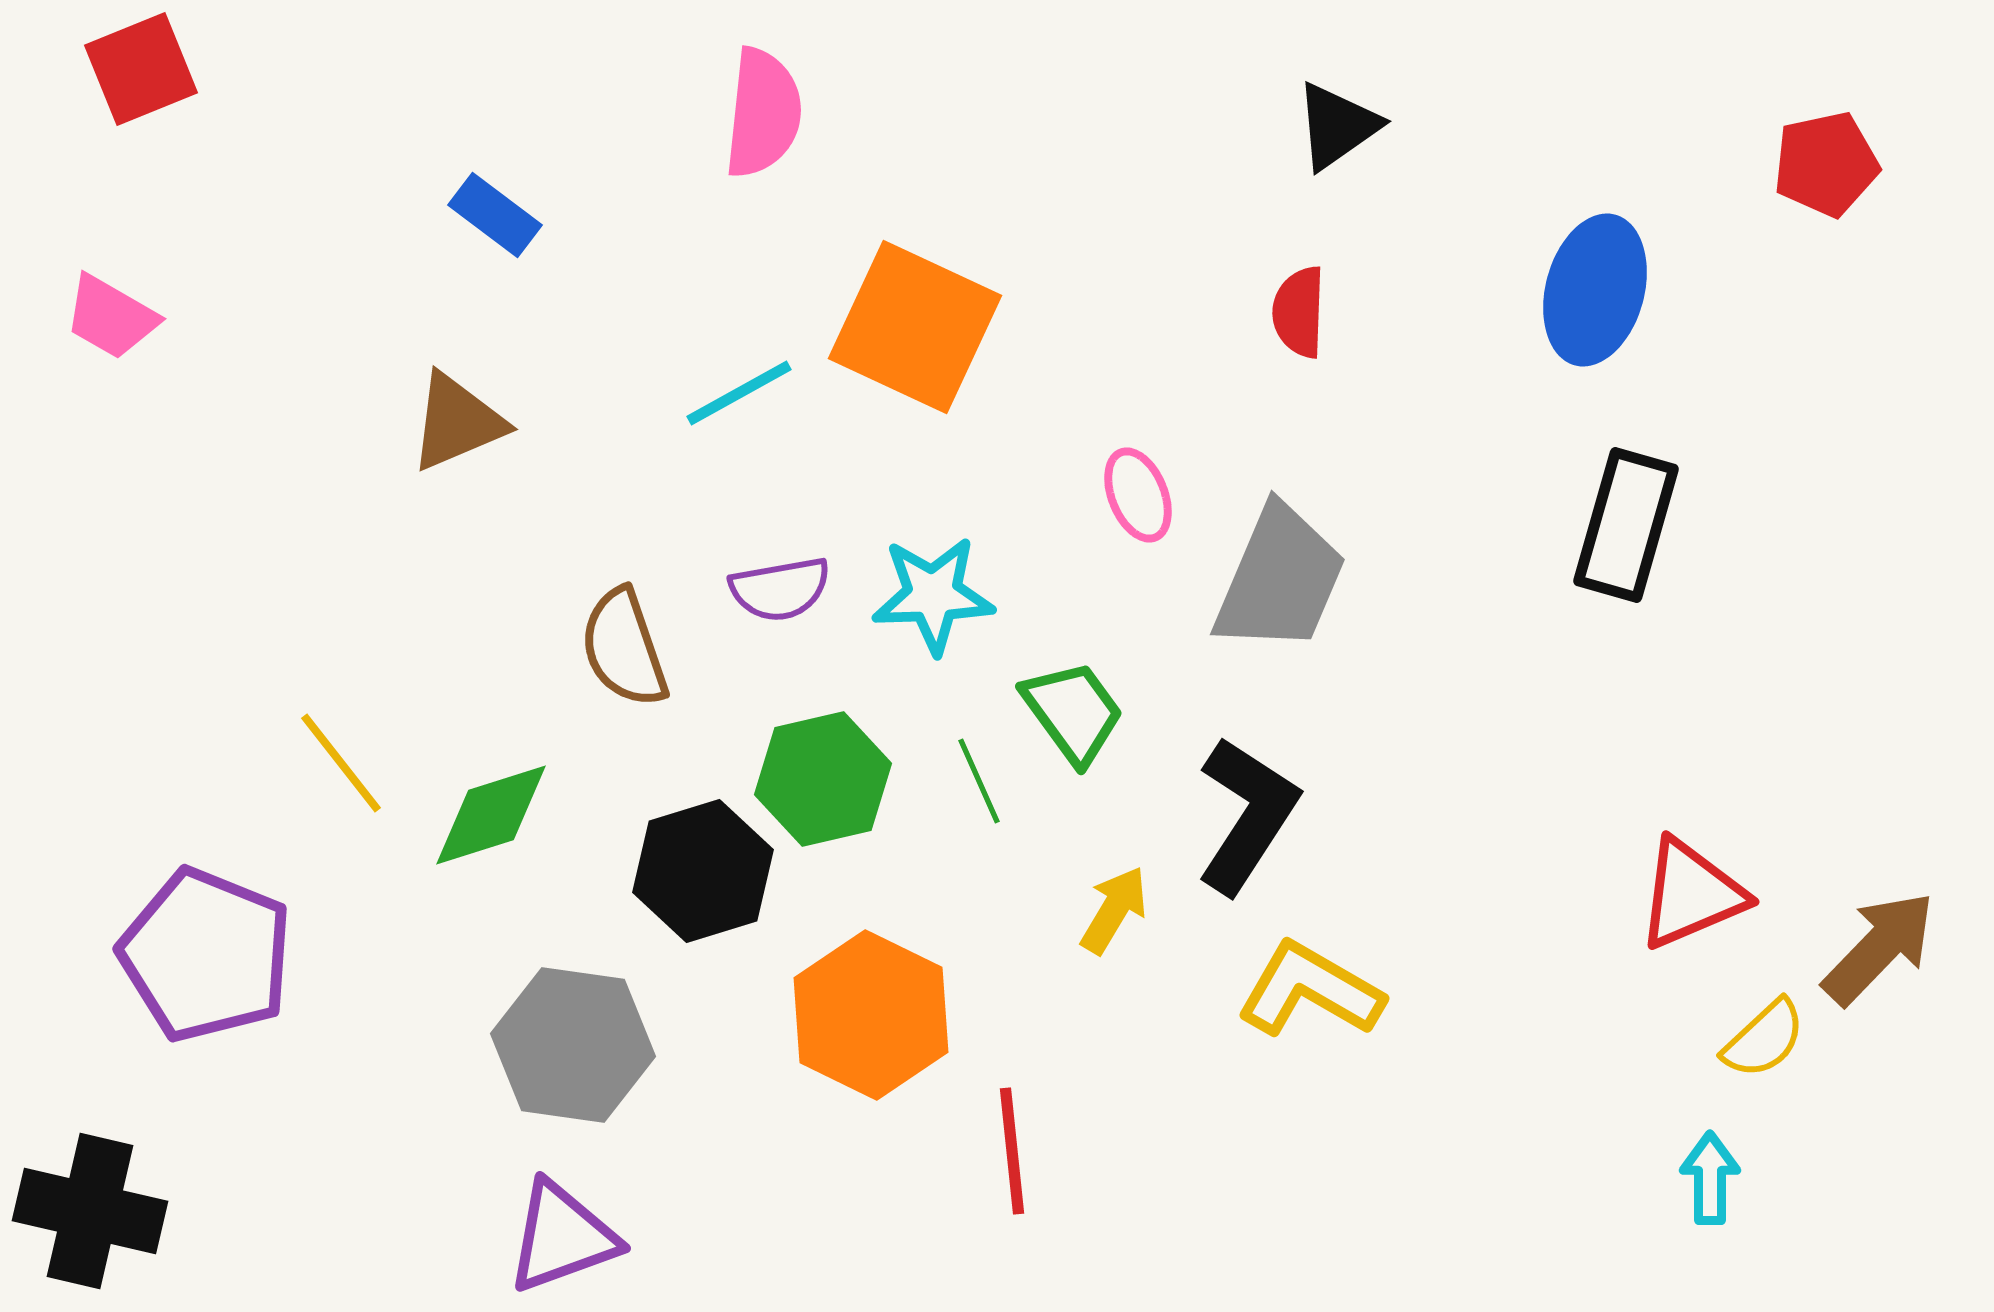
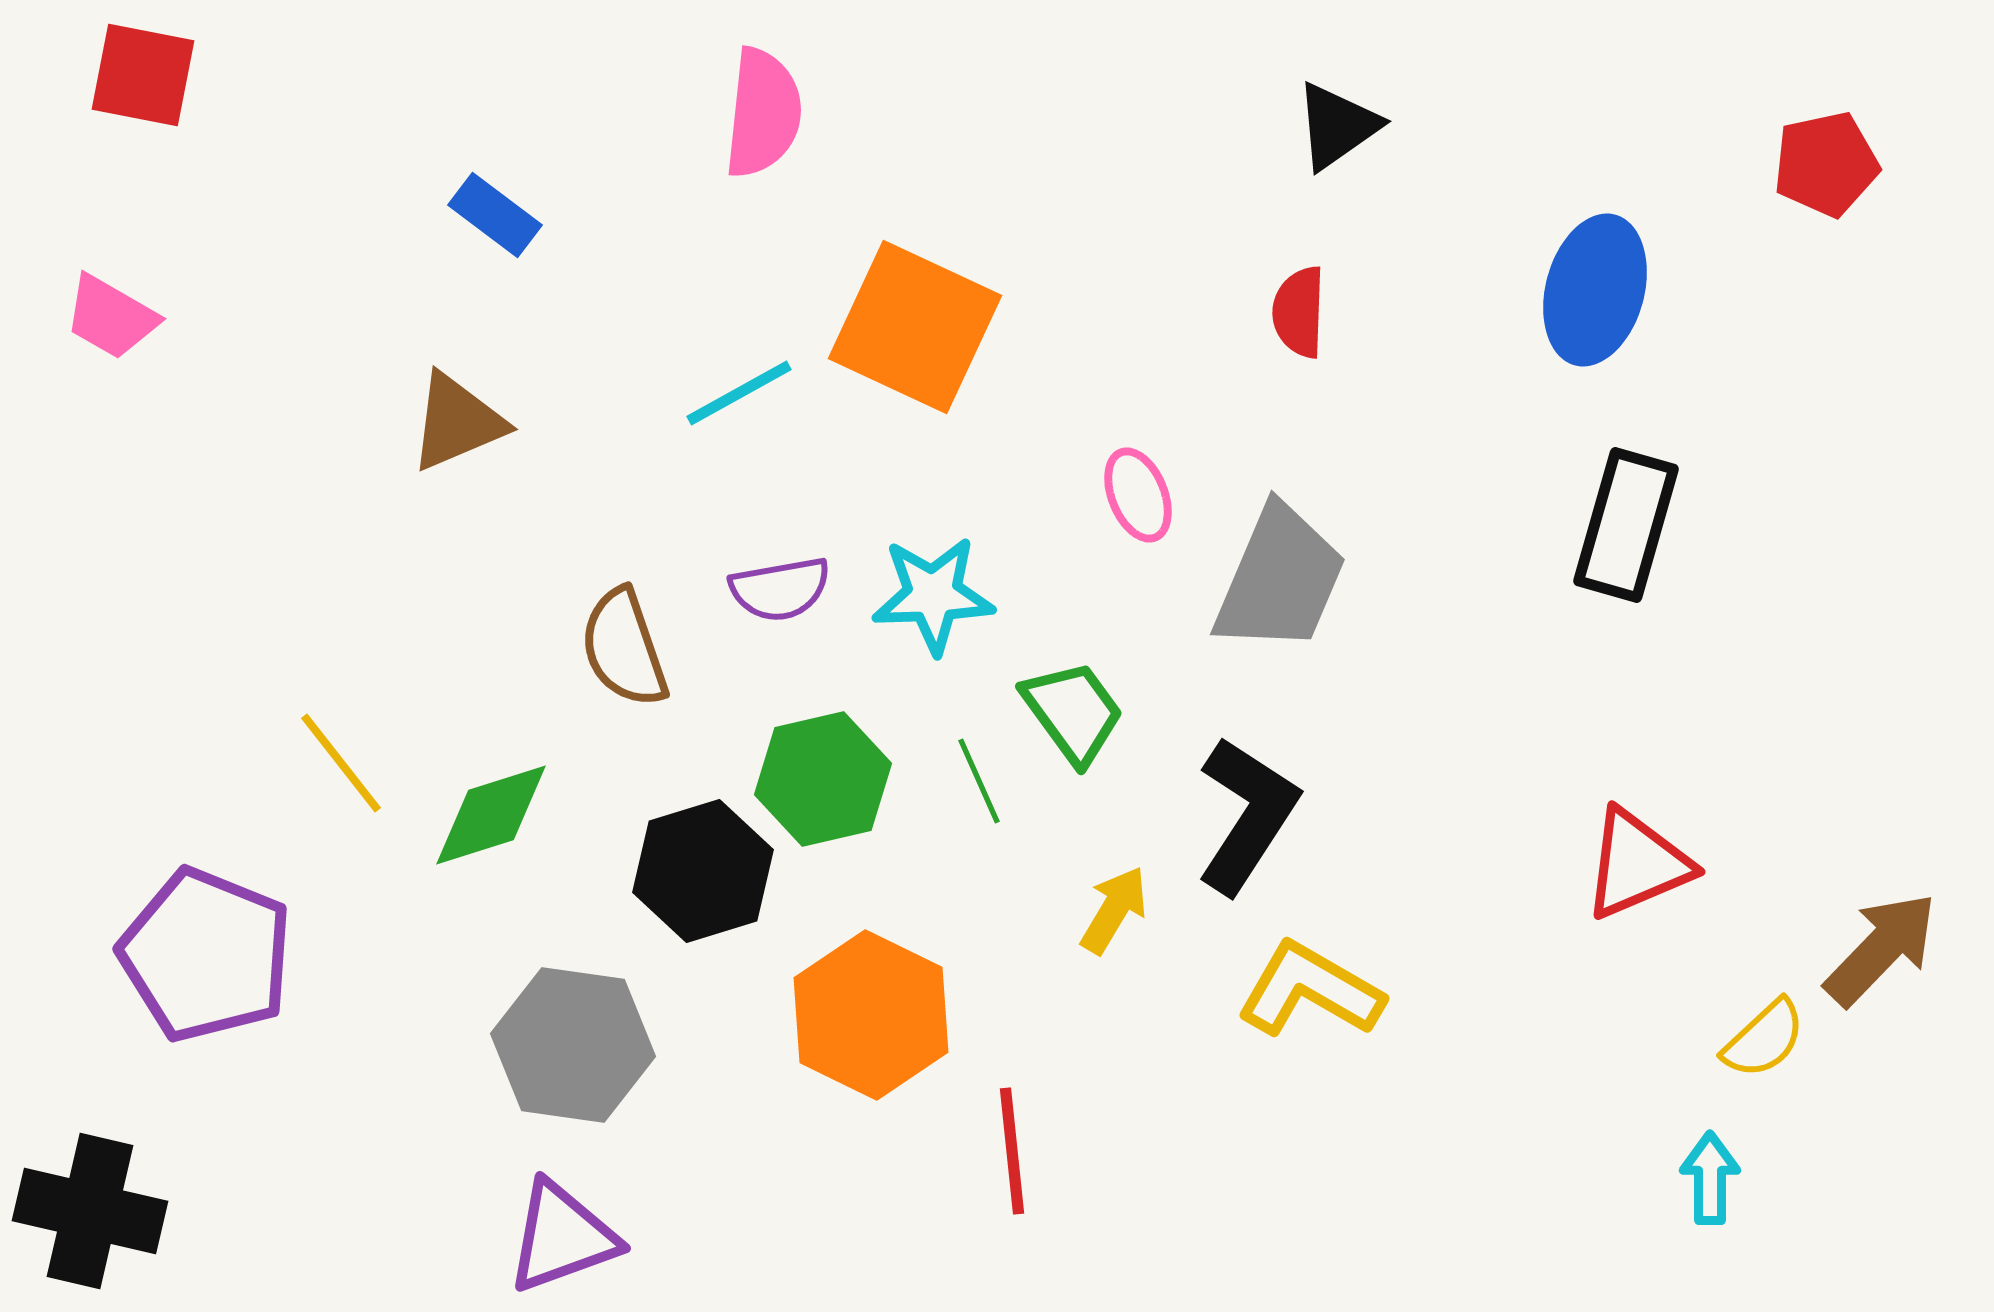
red square: moved 2 px right, 6 px down; rotated 33 degrees clockwise
red triangle: moved 54 px left, 30 px up
brown arrow: moved 2 px right, 1 px down
